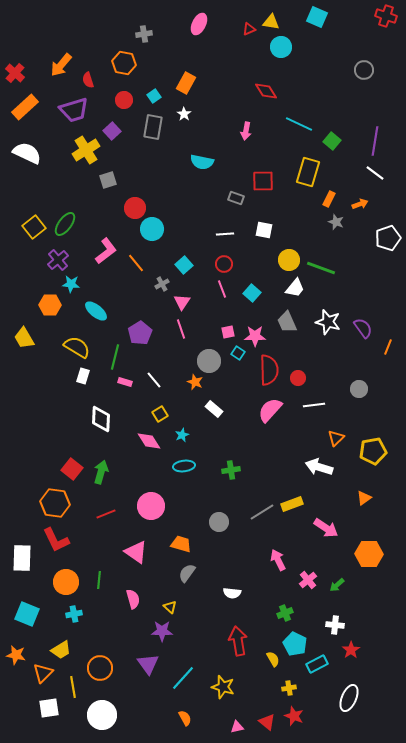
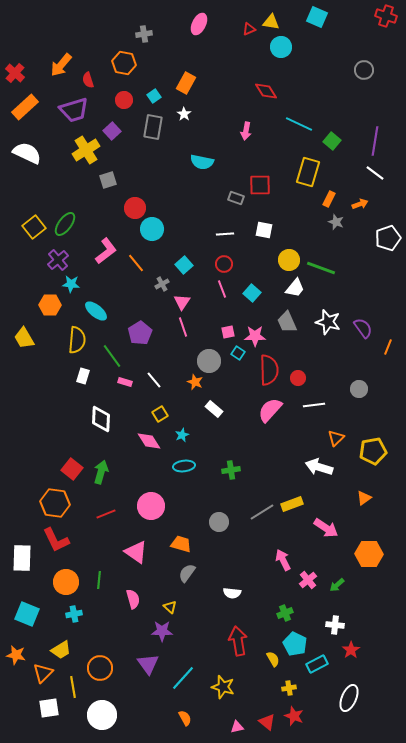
red square at (263, 181): moved 3 px left, 4 px down
pink line at (181, 329): moved 2 px right, 2 px up
yellow semicircle at (77, 347): moved 7 px up; rotated 64 degrees clockwise
green line at (115, 357): moved 3 px left, 1 px up; rotated 50 degrees counterclockwise
pink arrow at (278, 560): moved 5 px right
